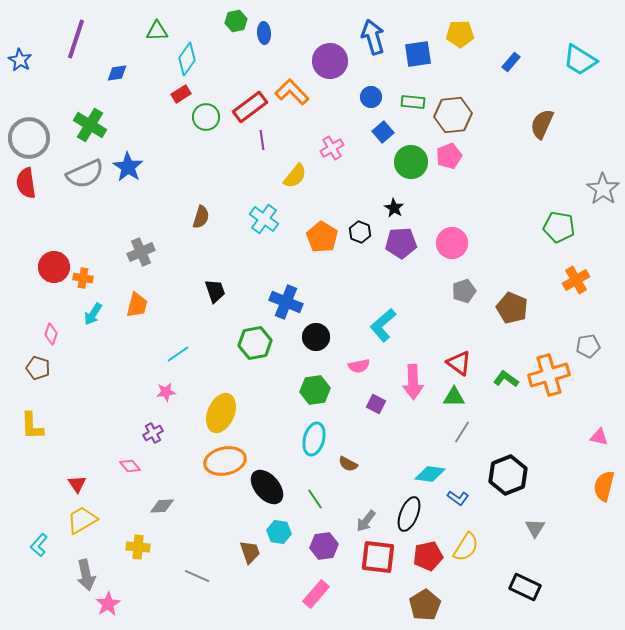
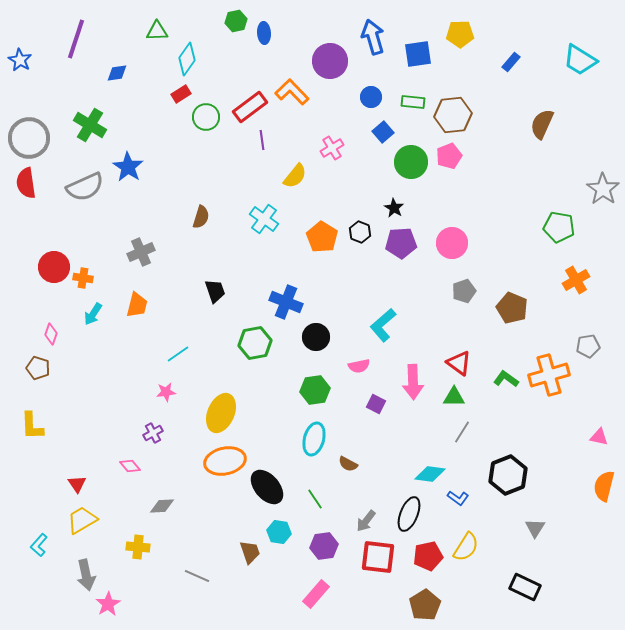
gray semicircle at (85, 174): moved 13 px down
